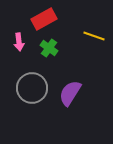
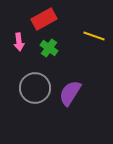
gray circle: moved 3 px right
